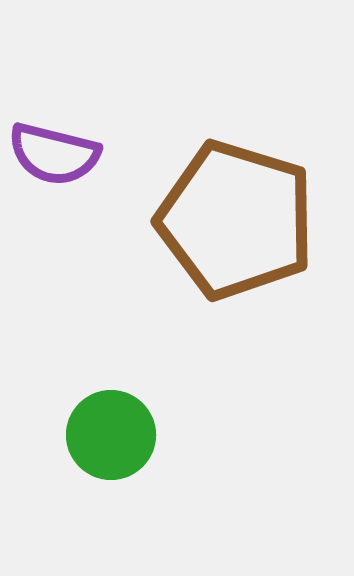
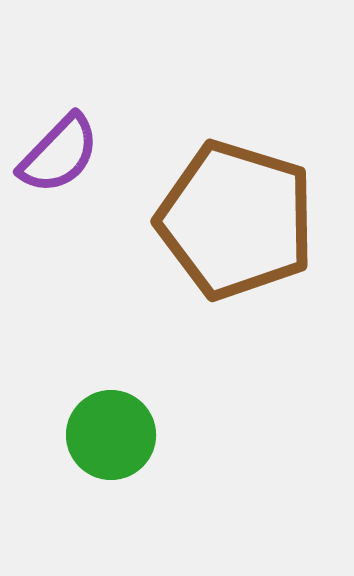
purple semicircle: moved 5 px right; rotated 60 degrees counterclockwise
